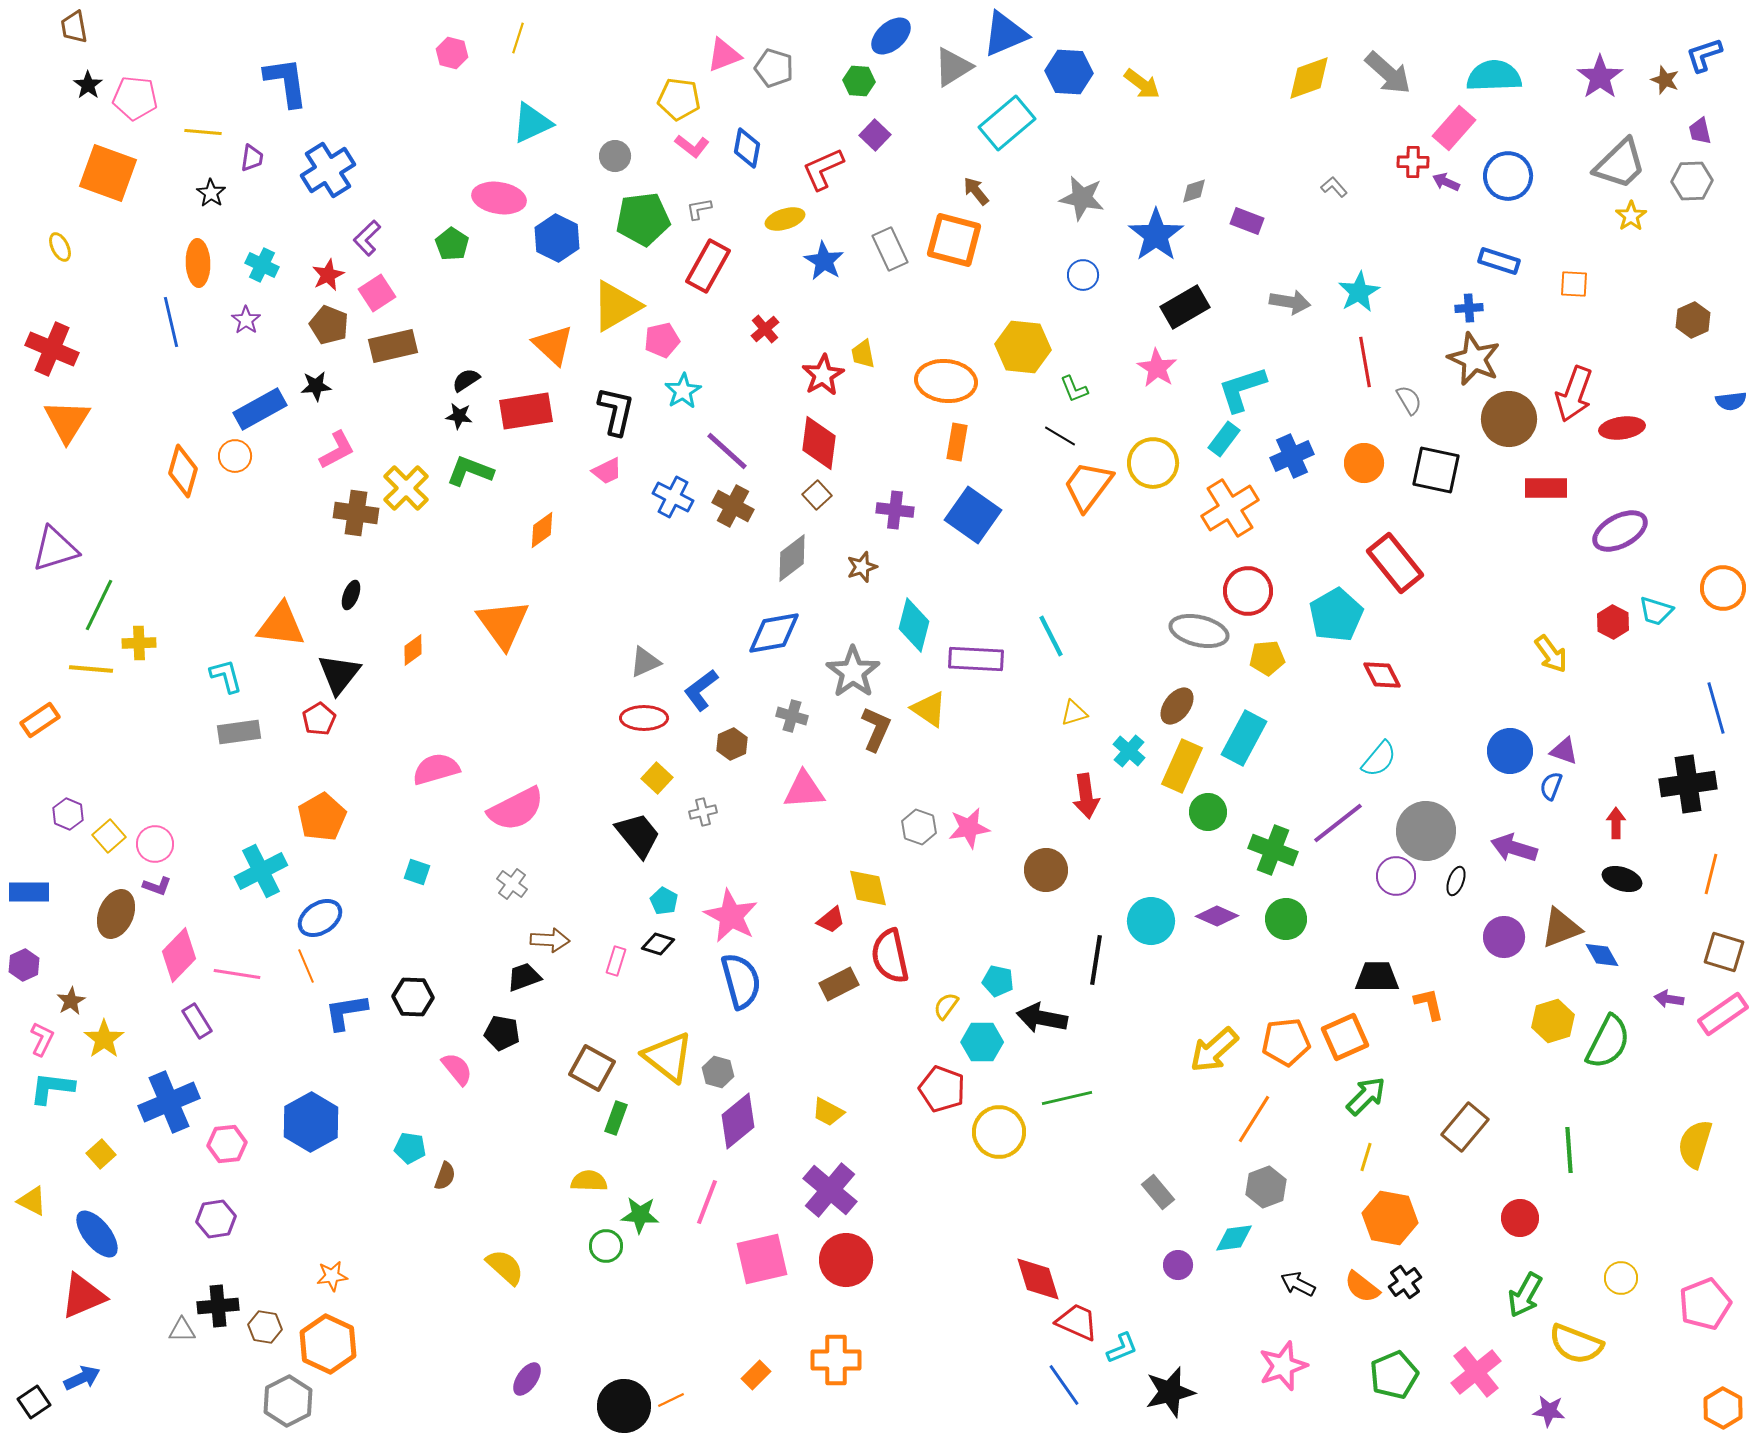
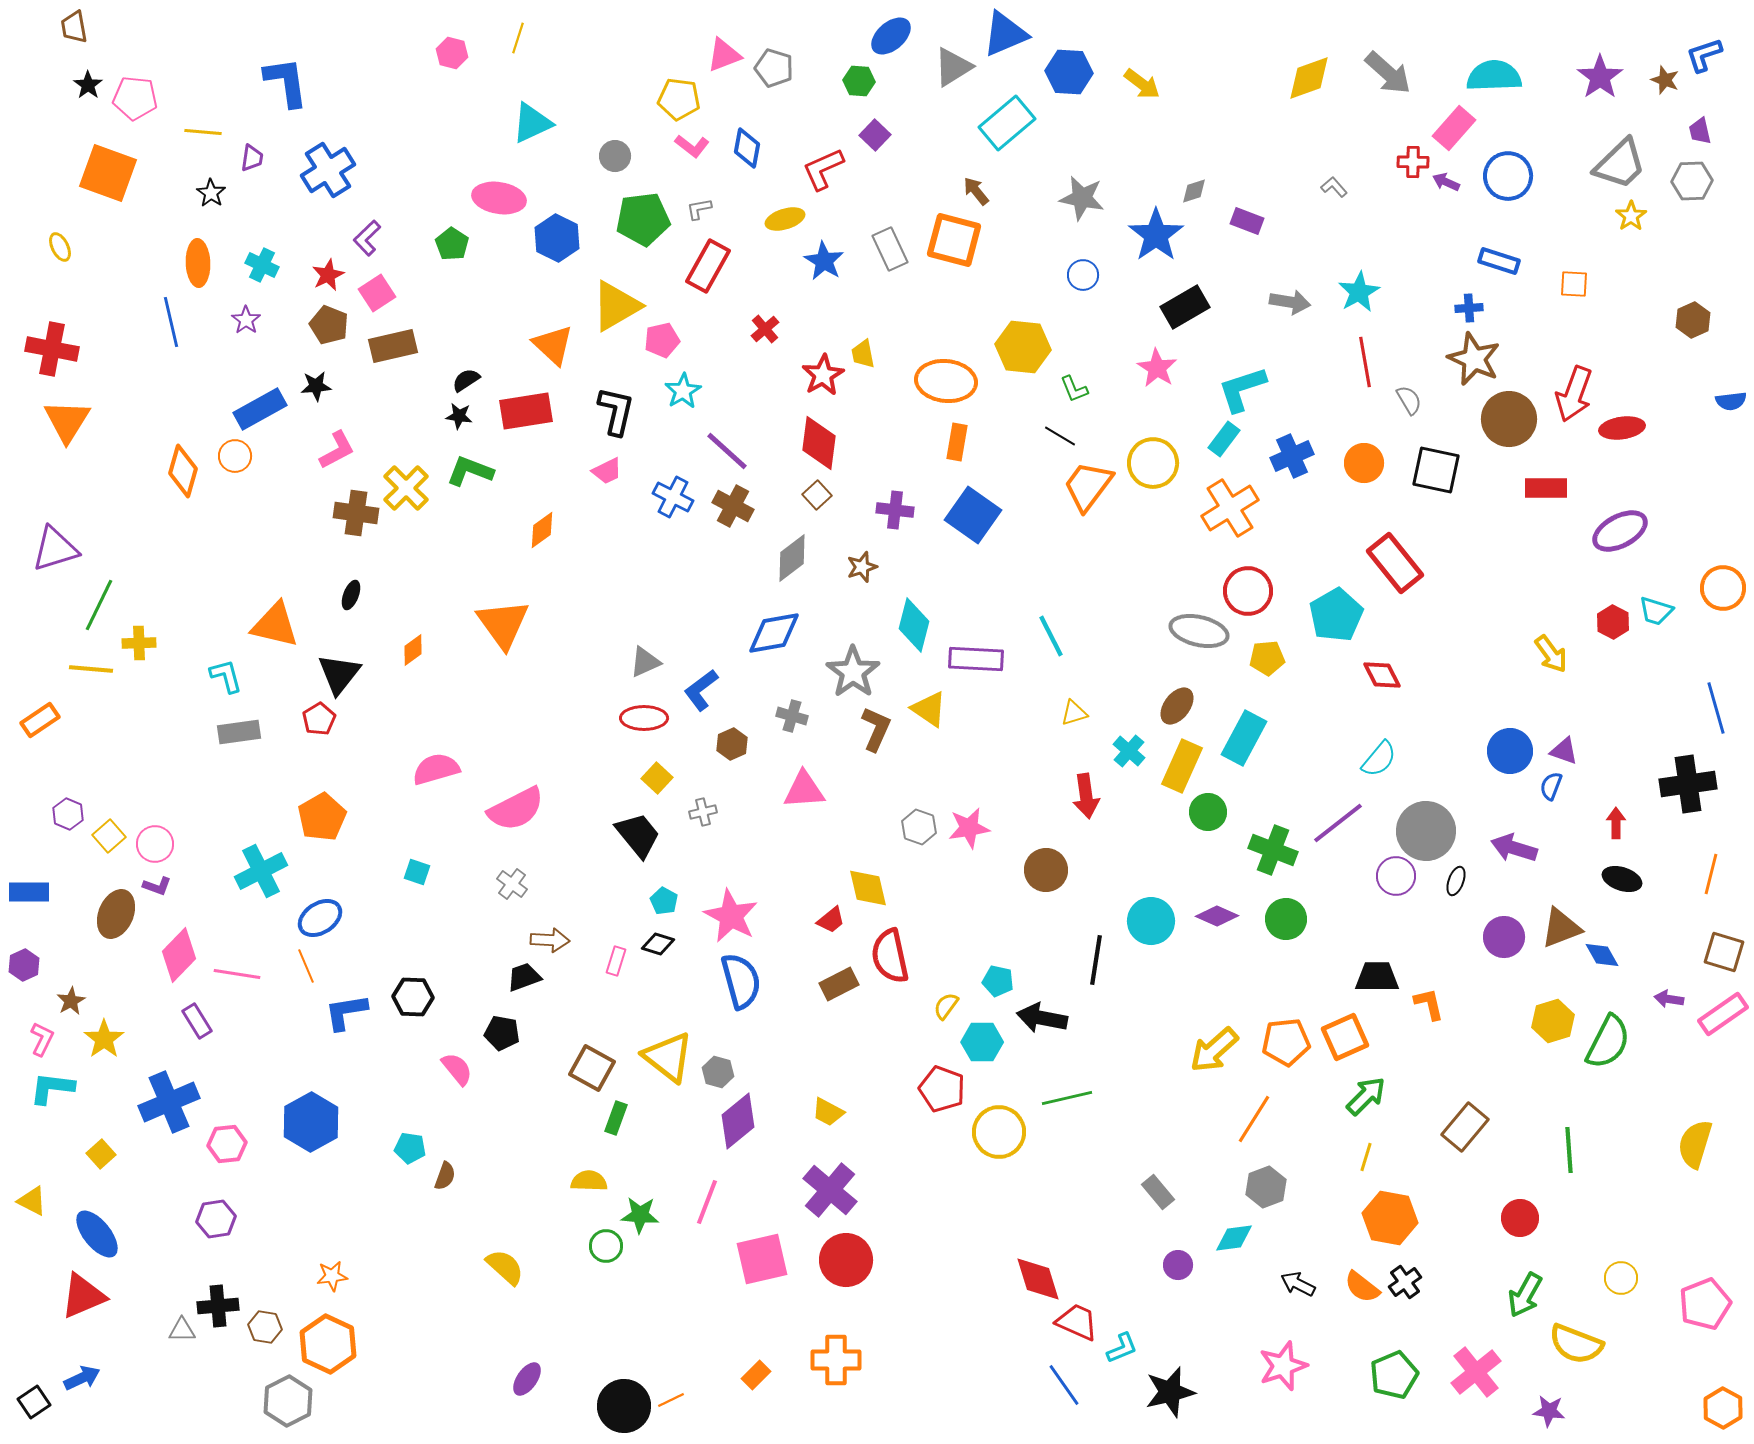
red cross at (52, 349): rotated 12 degrees counterclockwise
orange triangle at (281, 625): moved 6 px left; rotated 6 degrees clockwise
